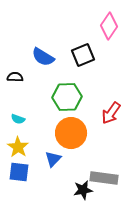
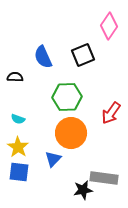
blue semicircle: rotated 35 degrees clockwise
